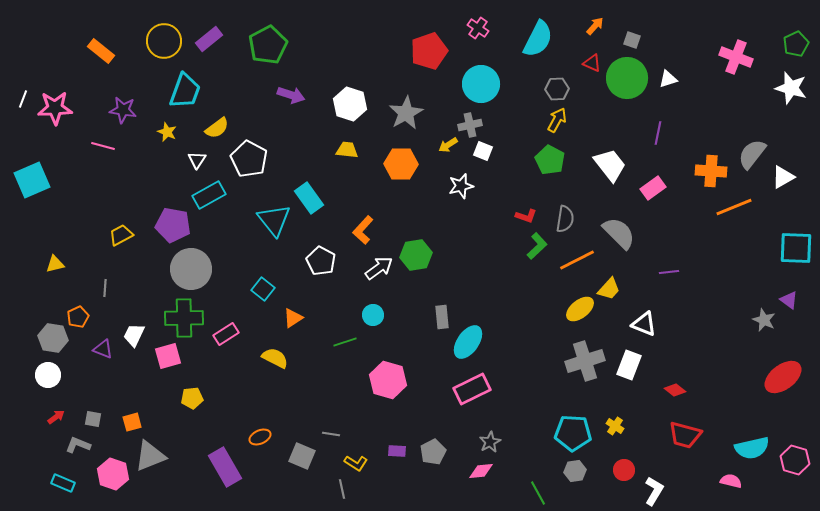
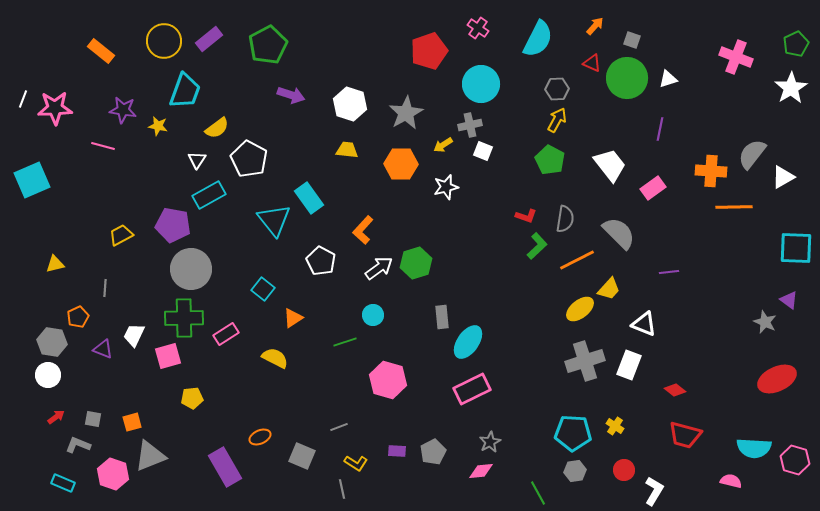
white star at (791, 88): rotated 24 degrees clockwise
yellow star at (167, 132): moved 9 px left, 6 px up; rotated 12 degrees counterclockwise
purple line at (658, 133): moved 2 px right, 4 px up
yellow arrow at (448, 145): moved 5 px left
white star at (461, 186): moved 15 px left, 1 px down
orange line at (734, 207): rotated 21 degrees clockwise
green hexagon at (416, 255): moved 8 px down; rotated 8 degrees counterclockwise
gray star at (764, 320): moved 1 px right, 2 px down
gray hexagon at (53, 338): moved 1 px left, 4 px down
red ellipse at (783, 377): moved 6 px left, 2 px down; rotated 12 degrees clockwise
gray line at (331, 434): moved 8 px right, 7 px up; rotated 30 degrees counterclockwise
cyan semicircle at (752, 448): moved 2 px right; rotated 16 degrees clockwise
